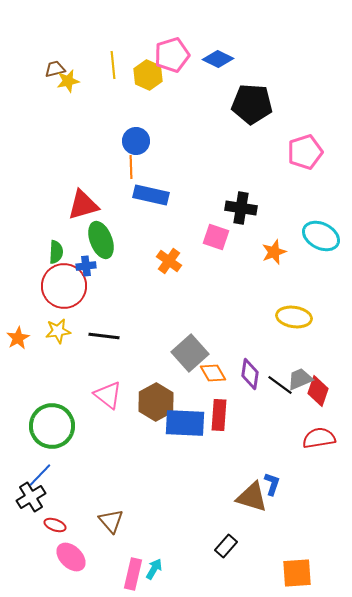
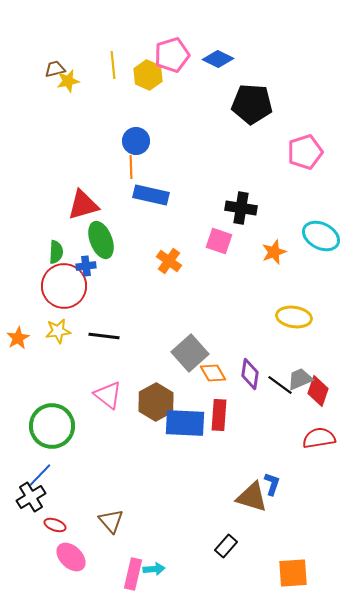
pink square at (216, 237): moved 3 px right, 4 px down
cyan arrow at (154, 569): rotated 55 degrees clockwise
orange square at (297, 573): moved 4 px left
